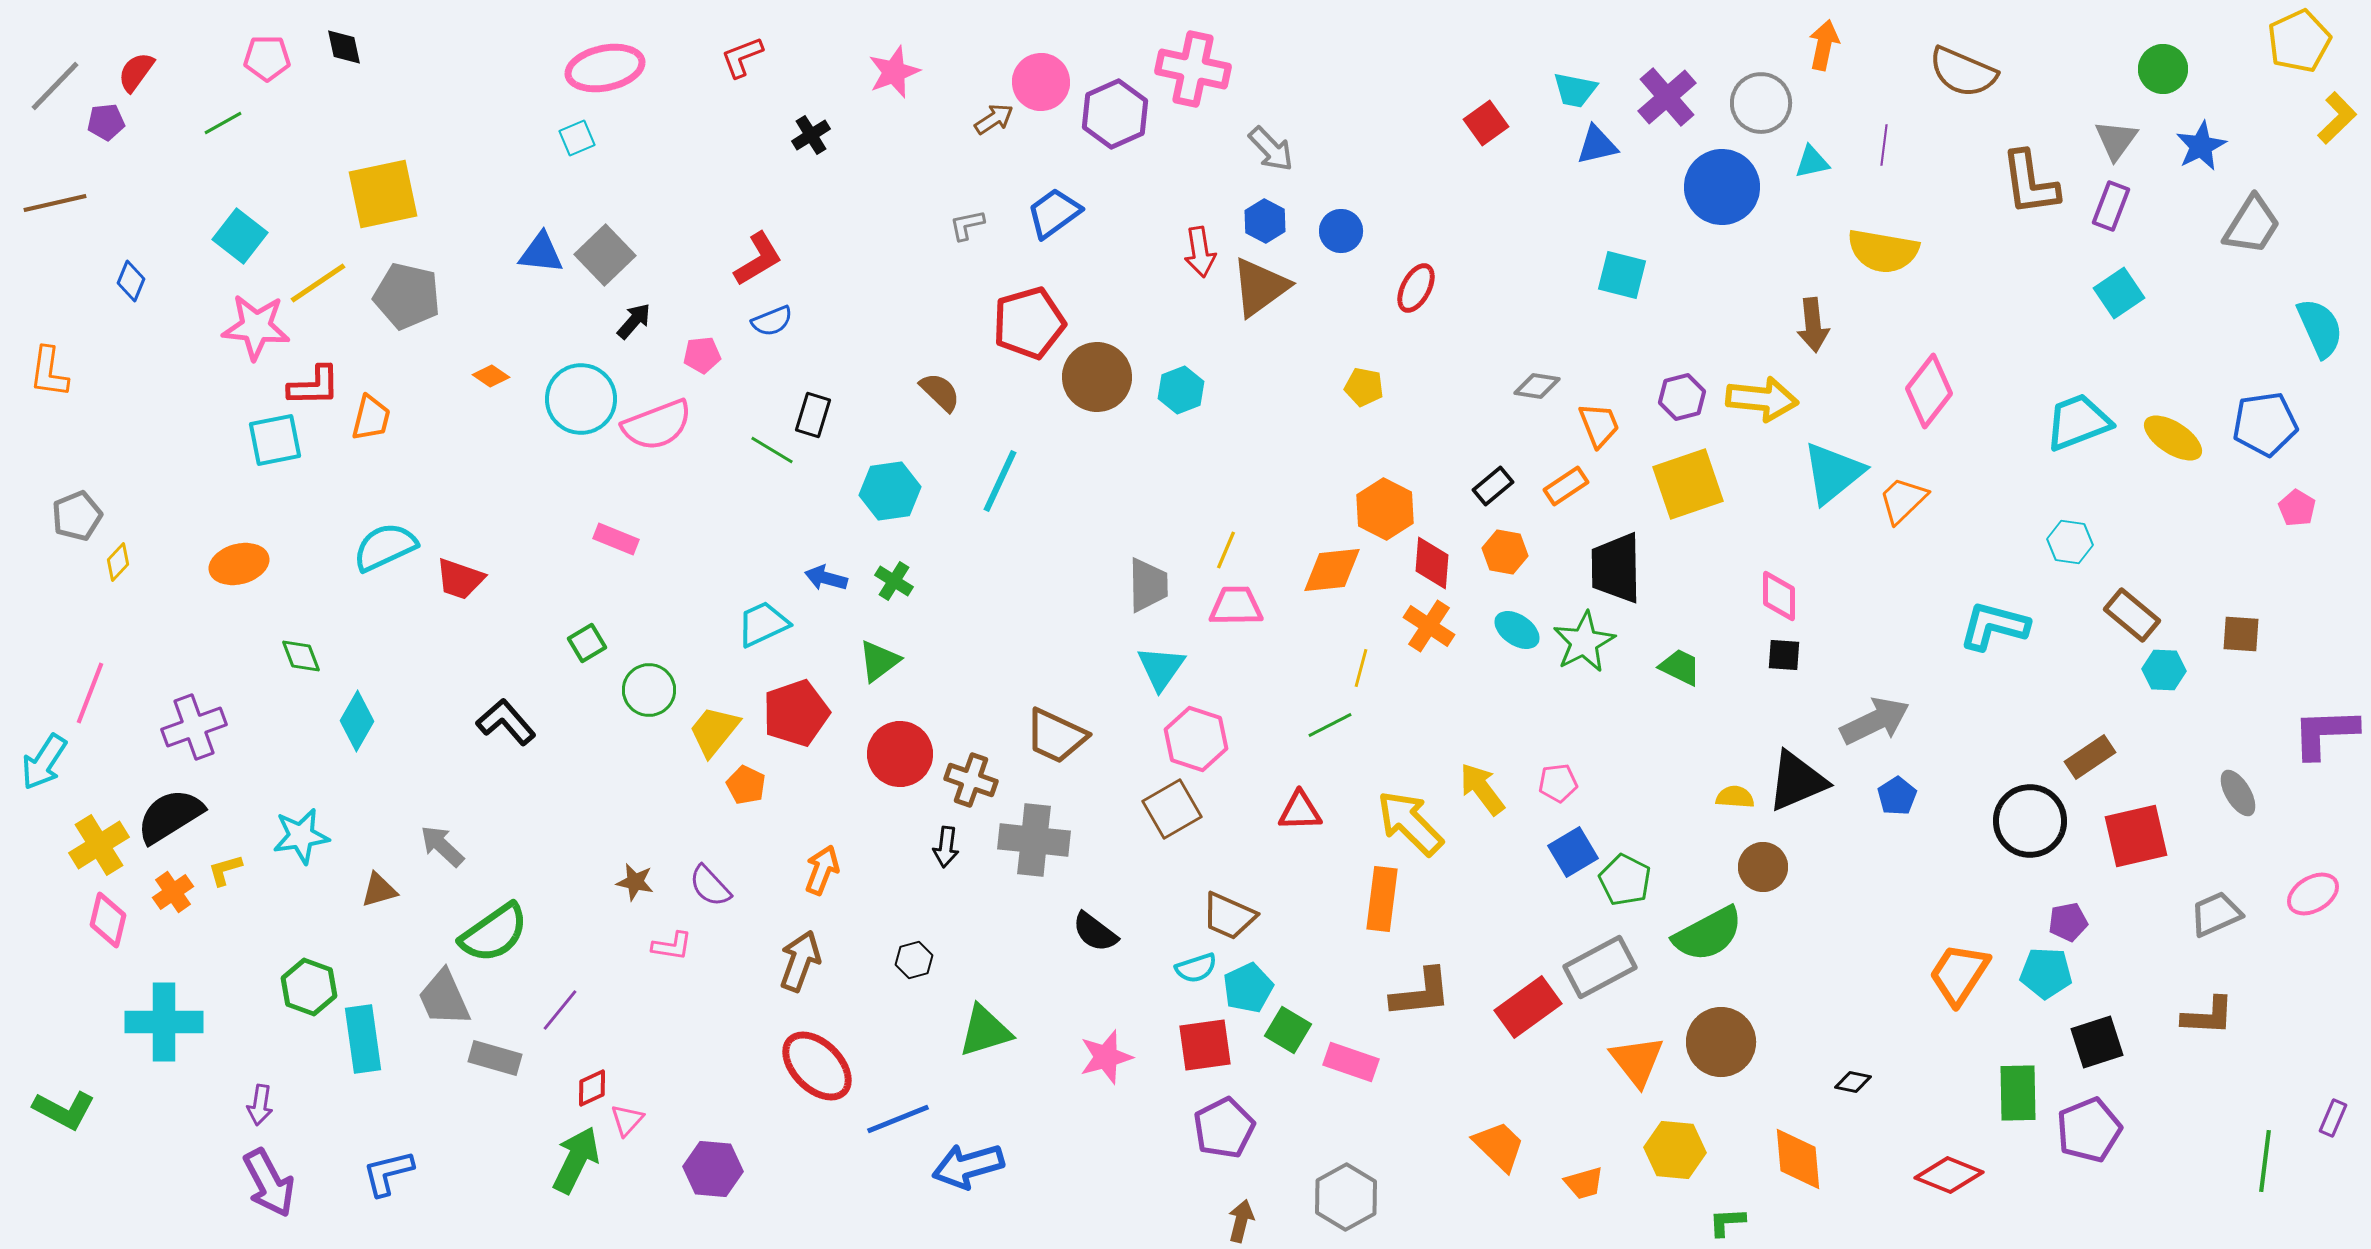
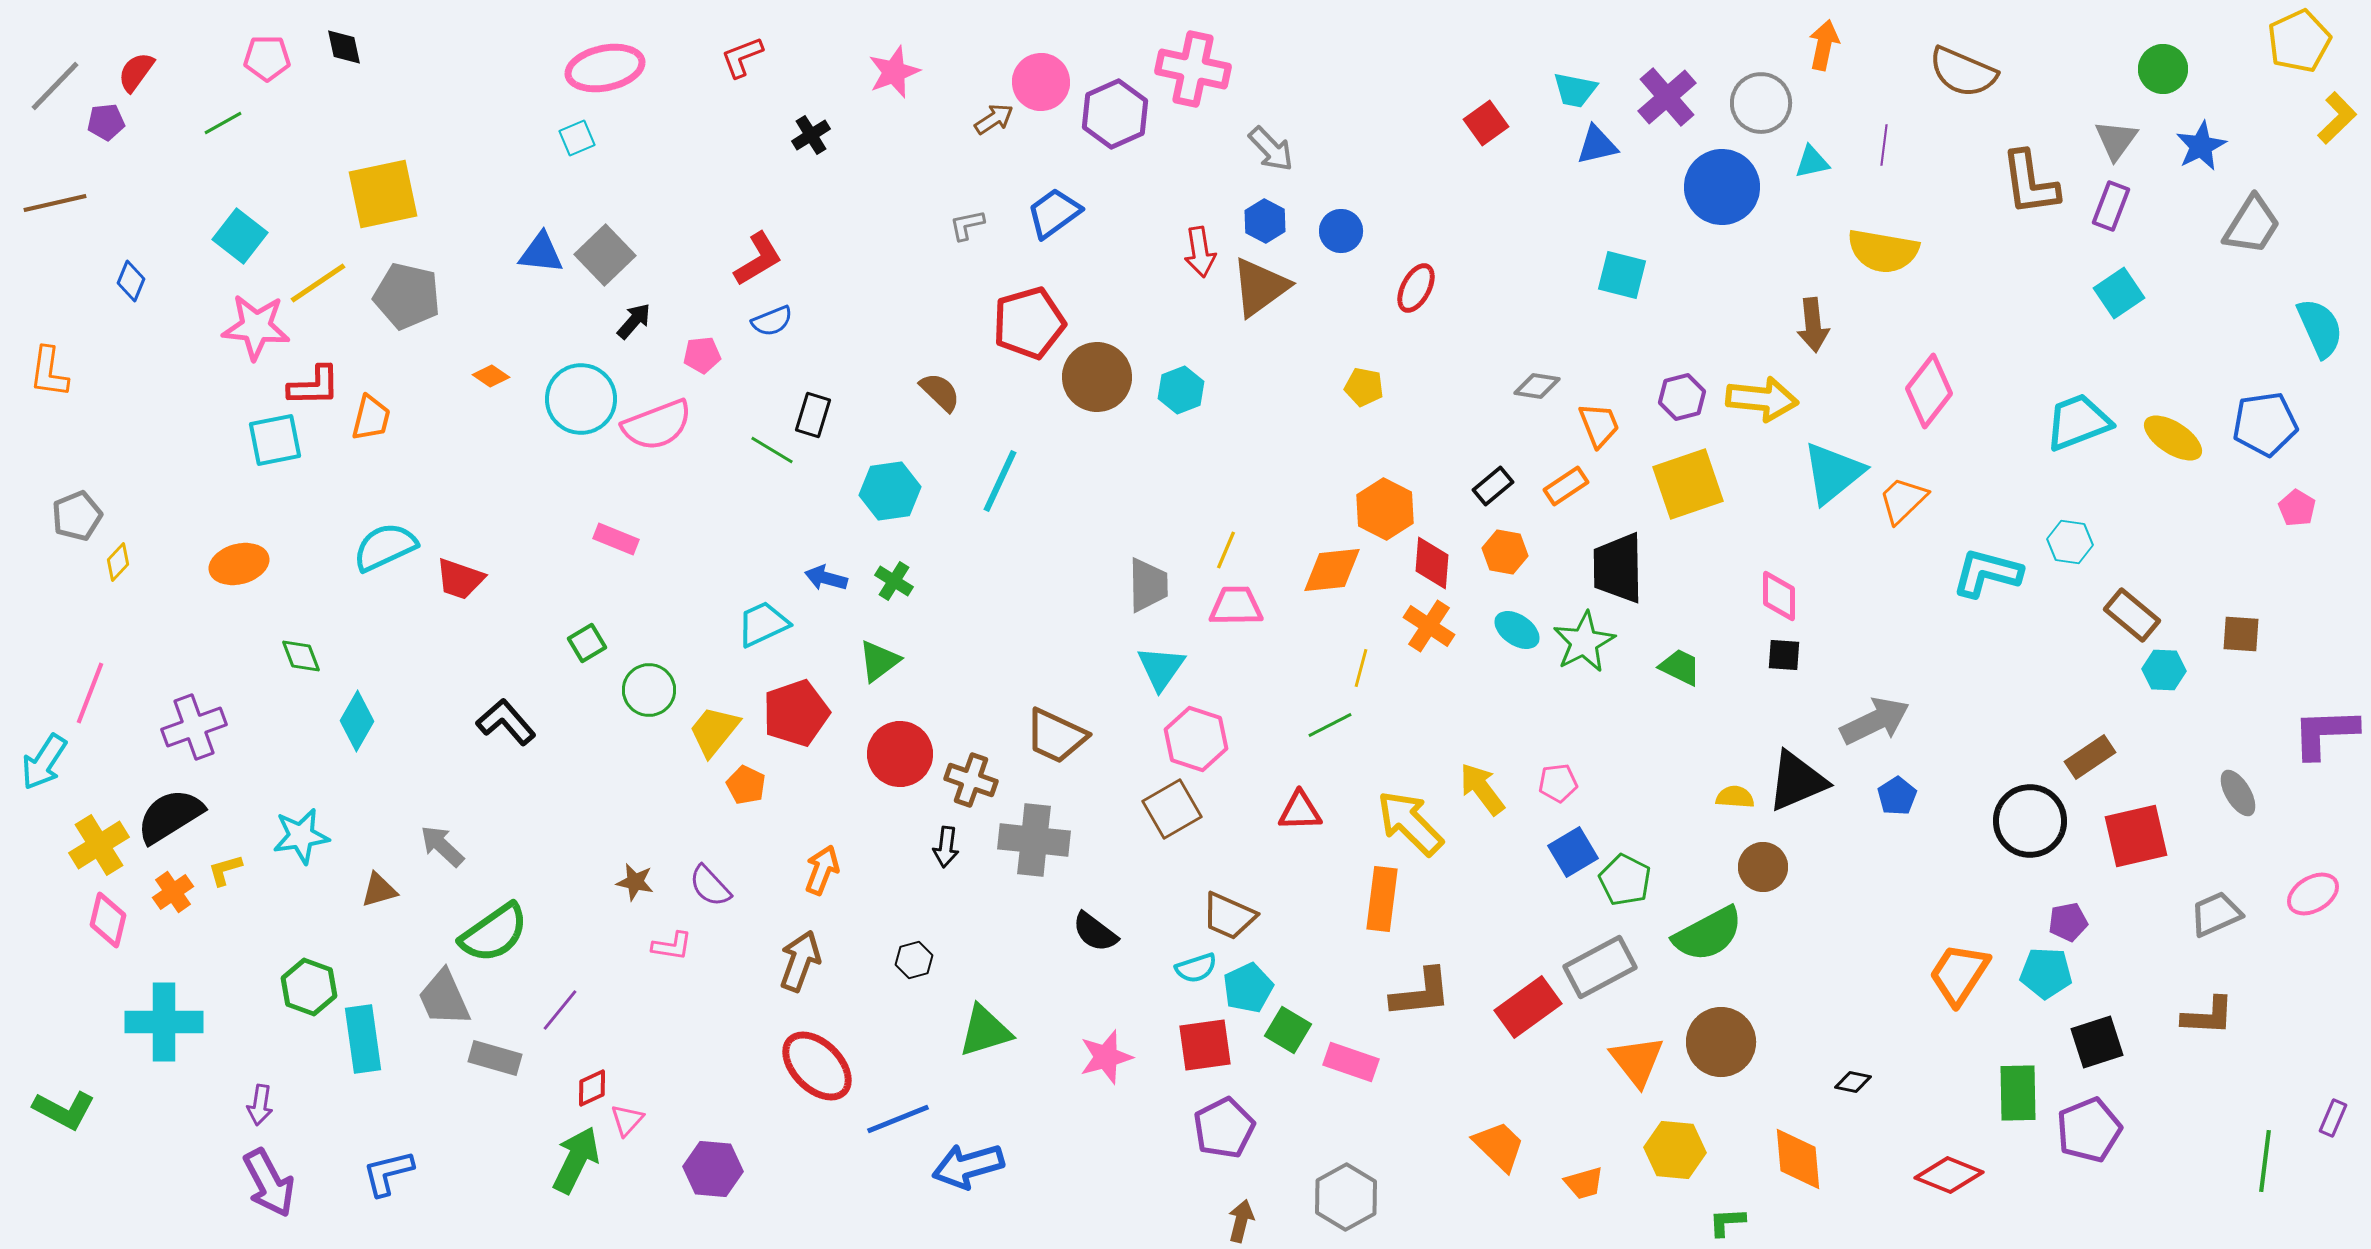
black trapezoid at (1616, 568): moved 2 px right
cyan L-shape at (1994, 626): moved 7 px left, 53 px up
